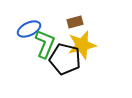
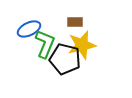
brown rectangle: rotated 14 degrees clockwise
